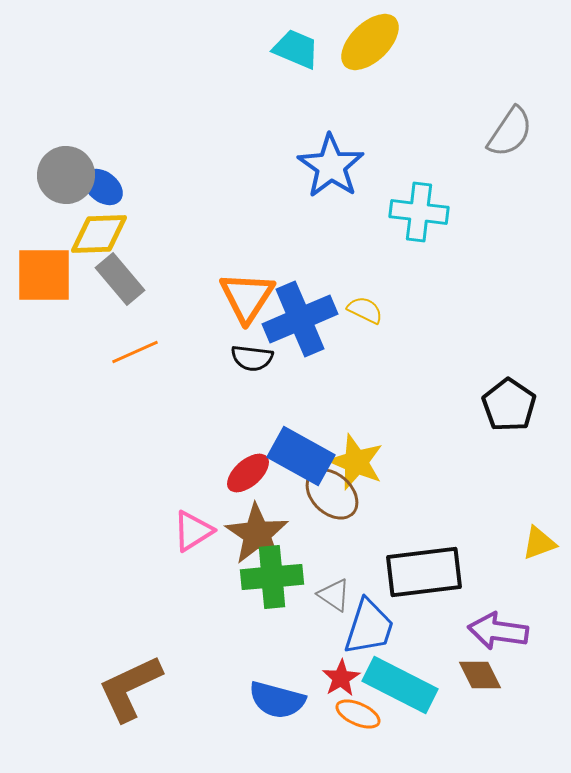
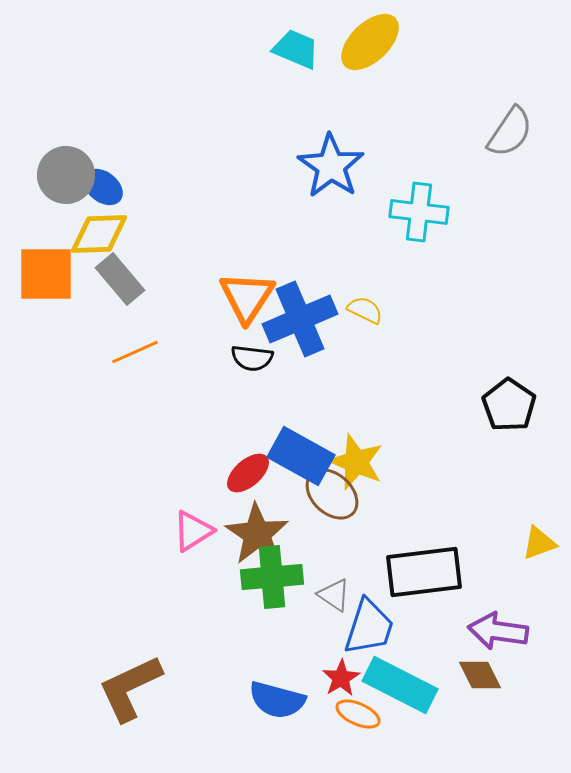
orange square: moved 2 px right, 1 px up
